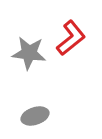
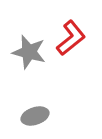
gray star: moved 1 px up; rotated 8 degrees clockwise
